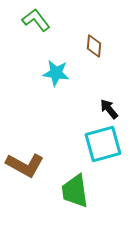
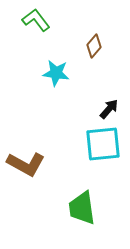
brown diamond: rotated 35 degrees clockwise
black arrow: rotated 80 degrees clockwise
cyan square: rotated 9 degrees clockwise
brown L-shape: moved 1 px right, 1 px up
green trapezoid: moved 7 px right, 17 px down
